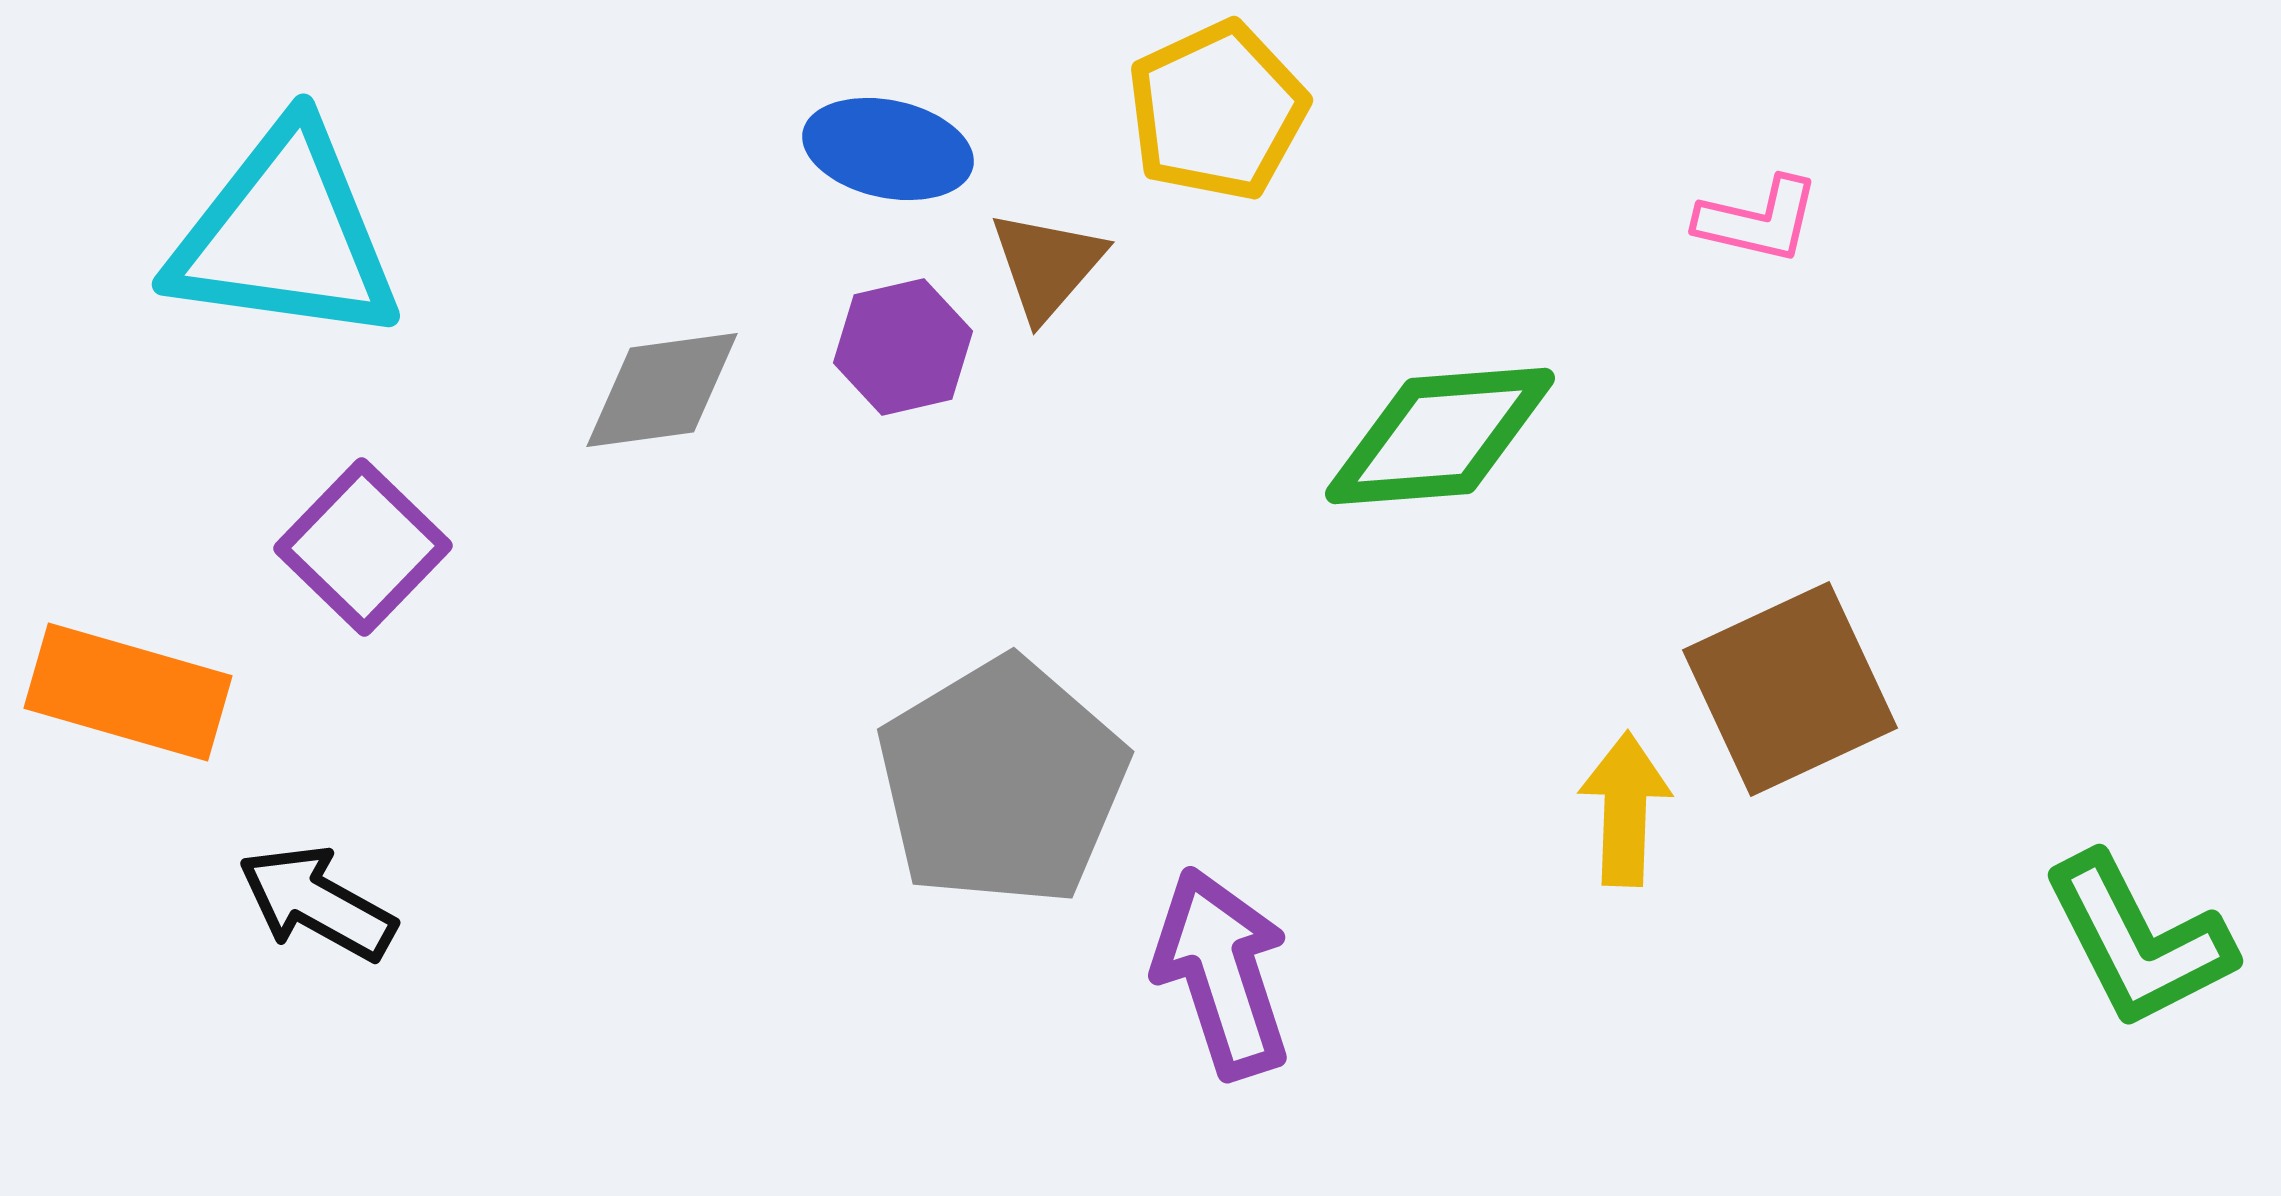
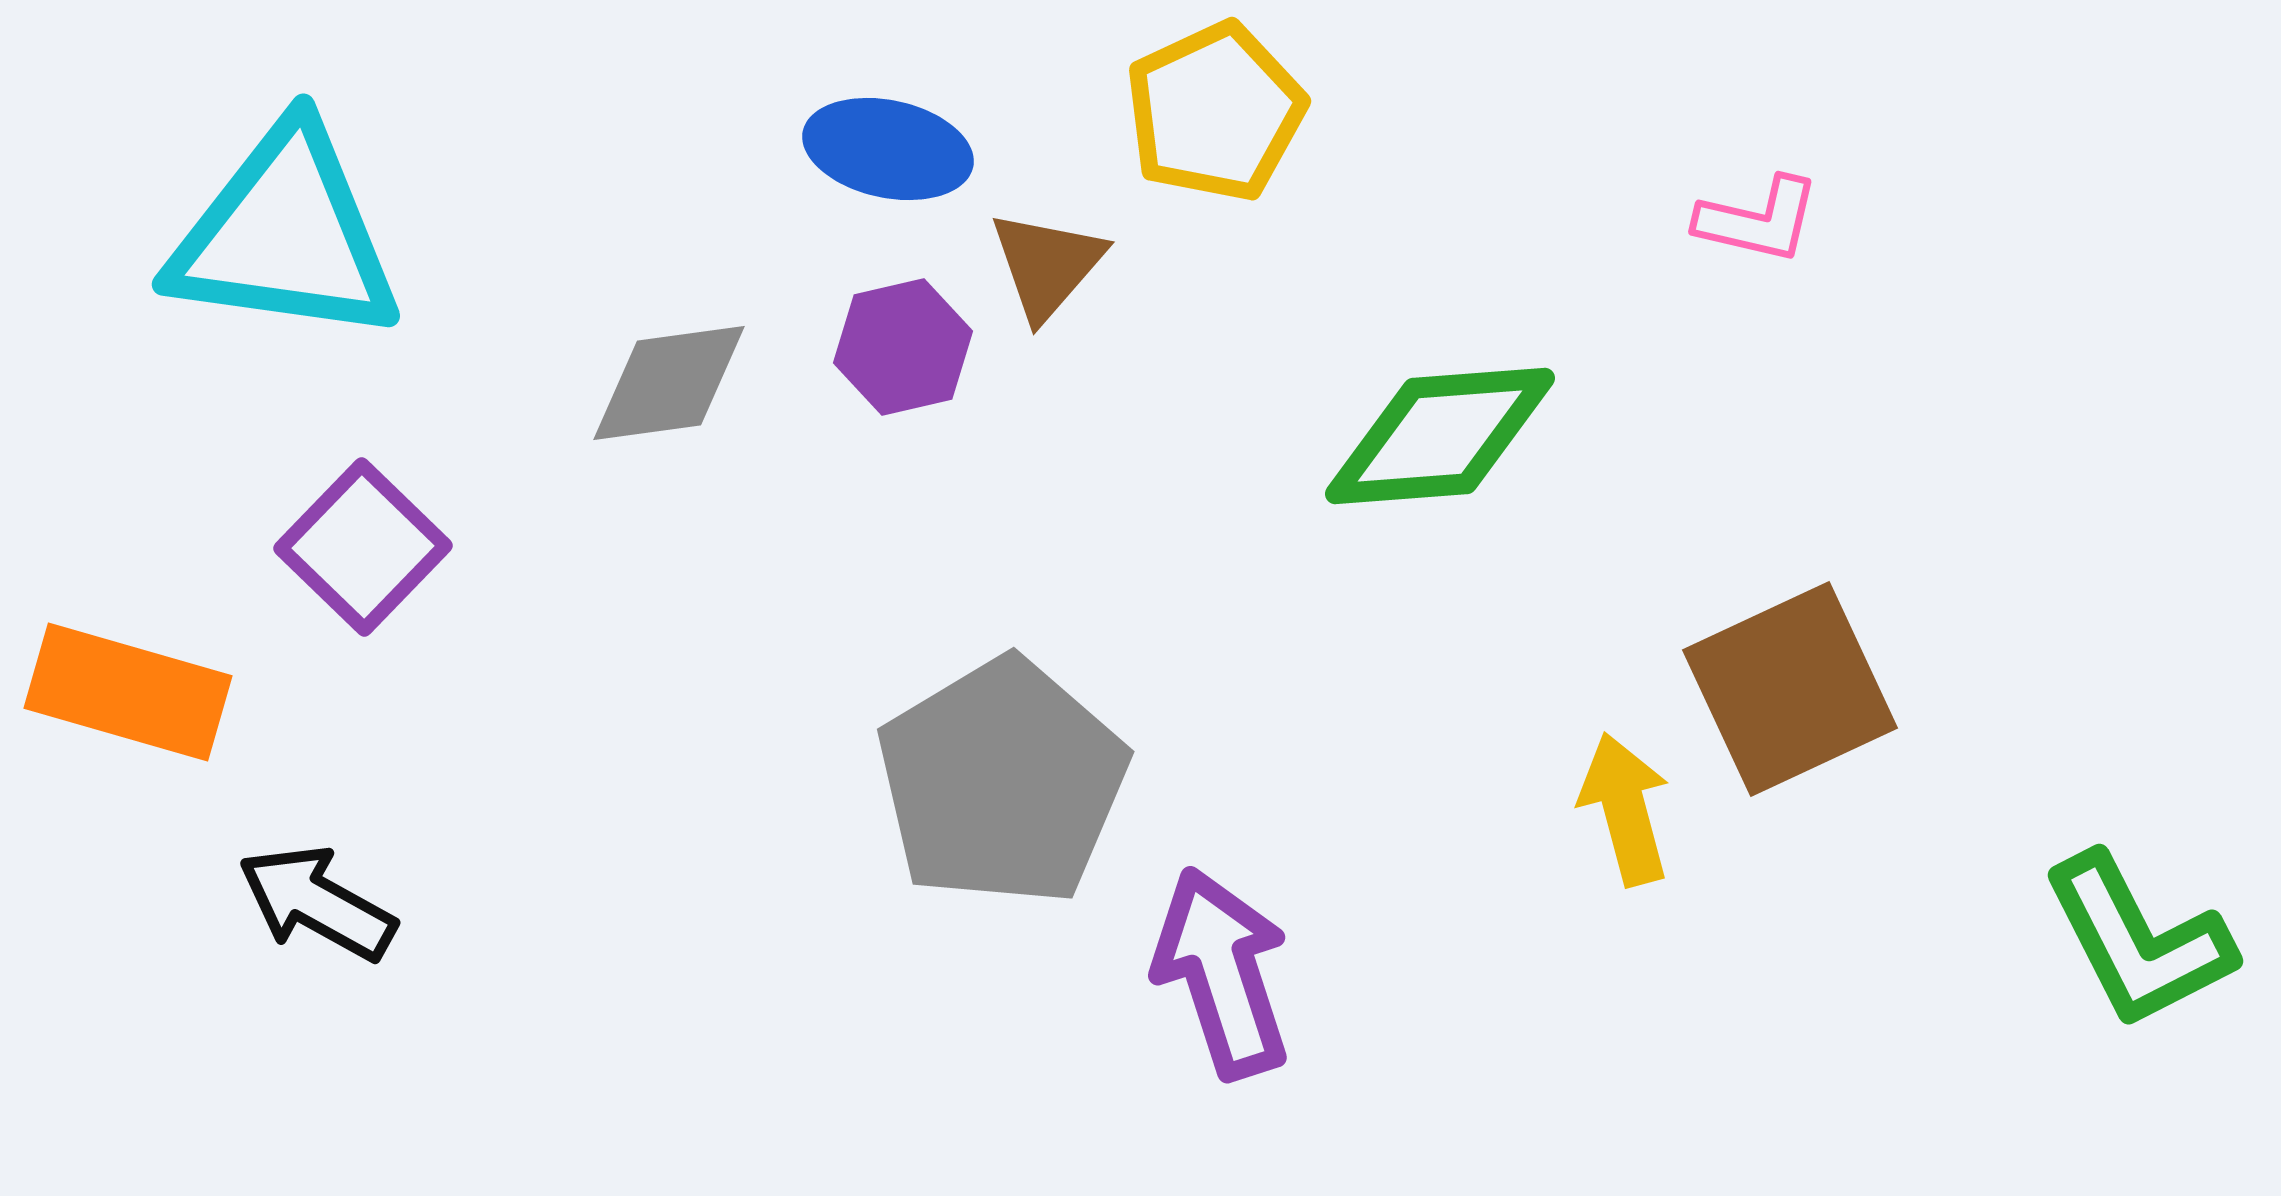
yellow pentagon: moved 2 px left, 1 px down
gray diamond: moved 7 px right, 7 px up
yellow arrow: rotated 17 degrees counterclockwise
